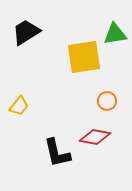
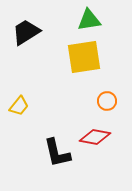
green triangle: moved 26 px left, 14 px up
